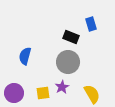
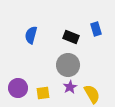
blue rectangle: moved 5 px right, 5 px down
blue semicircle: moved 6 px right, 21 px up
gray circle: moved 3 px down
purple star: moved 8 px right
purple circle: moved 4 px right, 5 px up
